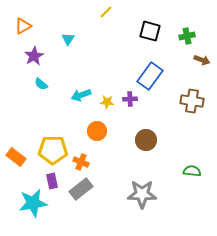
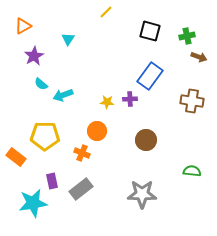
brown arrow: moved 3 px left, 3 px up
cyan arrow: moved 18 px left
yellow pentagon: moved 8 px left, 14 px up
orange cross: moved 1 px right, 9 px up
